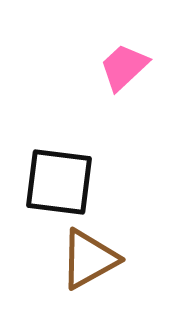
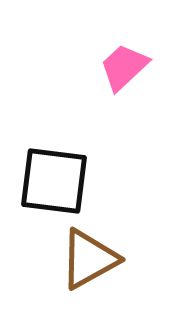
black square: moved 5 px left, 1 px up
